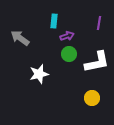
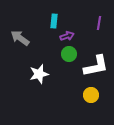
white L-shape: moved 1 px left, 4 px down
yellow circle: moved 1 px left, 3 px up
